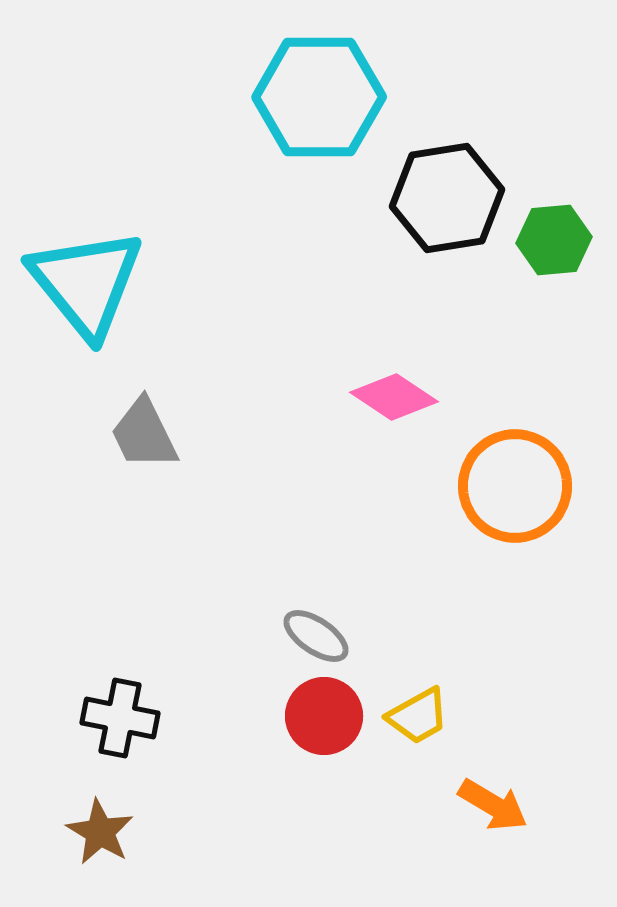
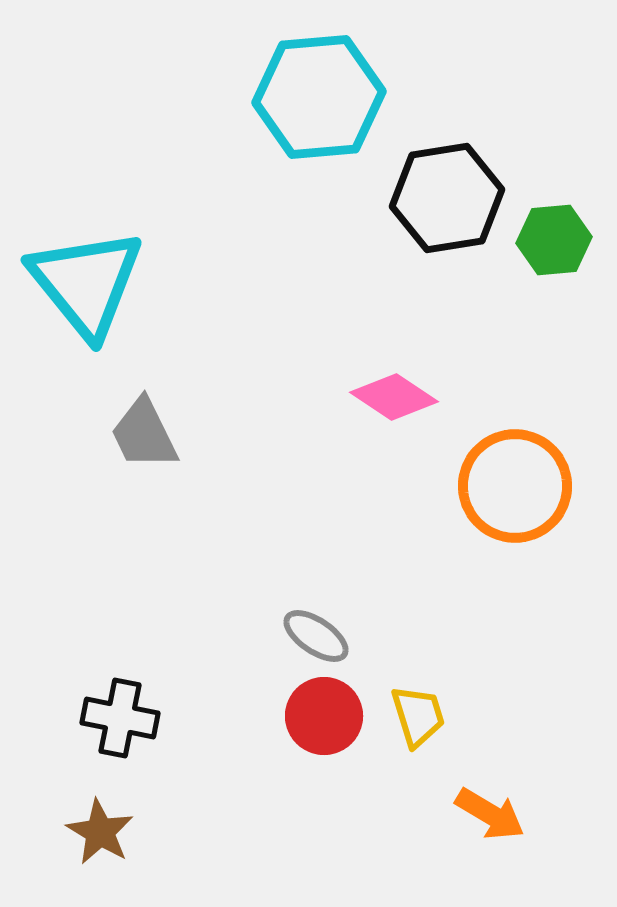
cyan hexagon: rotated 5 degrees counterclockwise
yellow trapezoid: rotated 78 degrees counterclockwise
orange arrow: moved 3 px left, 9 px down
